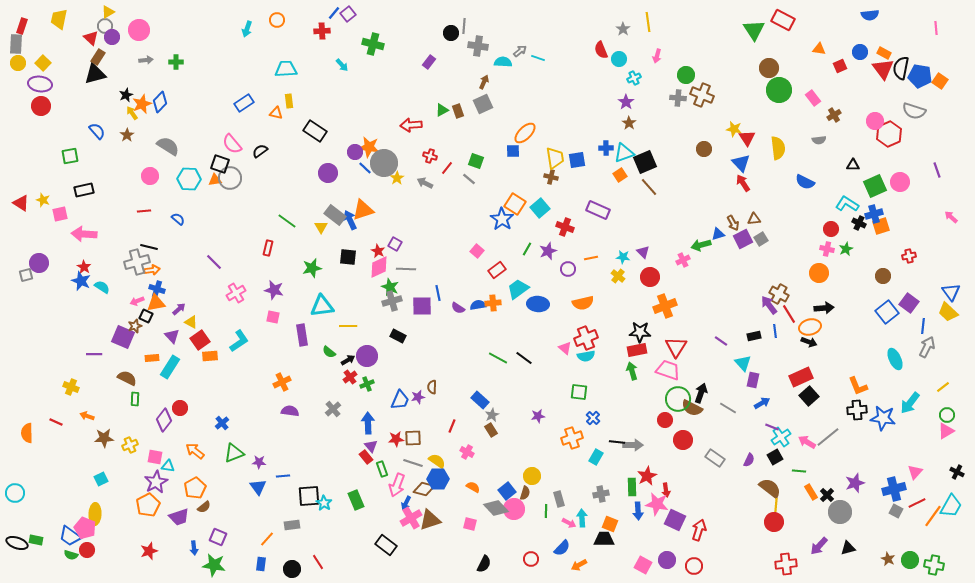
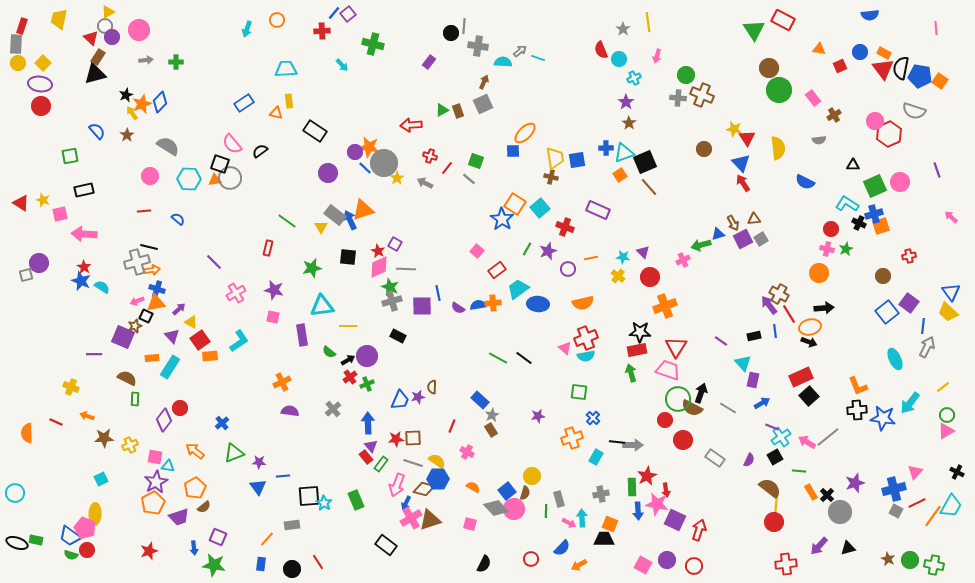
green arrow at (632, 371): moved 1 px left, 2 px down
green rectangle at (382, 469): moved 1 px left, 5 px up; rotated 56 degrees clockwise
orange pentagon at (148, 505): moved 5 px right, 2 px up
